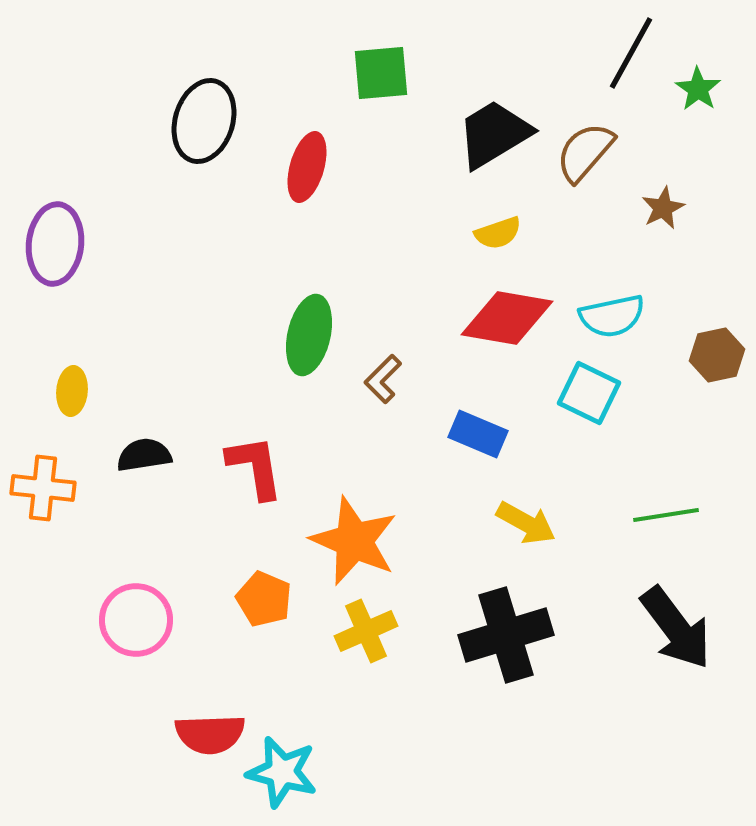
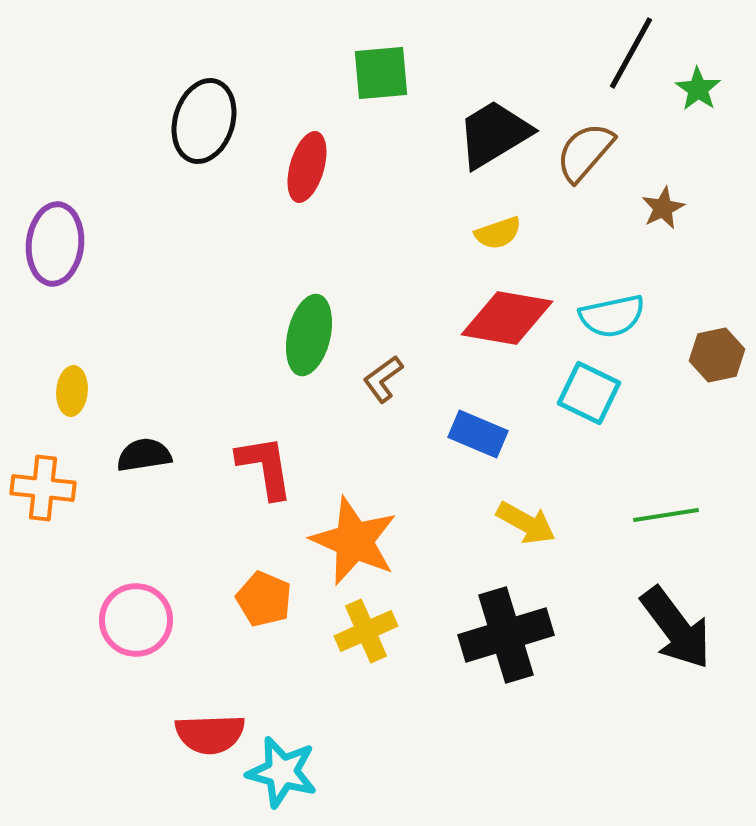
brown L-shape: rotated 9 degrees clockwise
red L-shape: moved 10 px right
